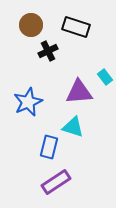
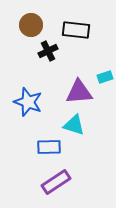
black rectangle: moved 3 px down; rotated 12 degrees counterclockwise
cyan rectangle: rotated 70 degrees counterclockwise
blue star: rotated 28 degrees counterclockwise
cyan triangle: moved 1 px right, 2 px up
blue rectangle: rotated 75 degrees clockwise
